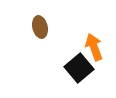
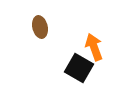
black square: rotated 20 degrees counterclockwise
